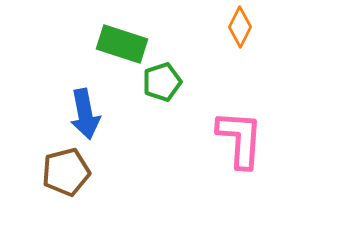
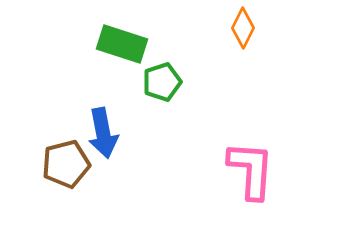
orange diamond: moved 3 px right, 1 px down
blue arrow: moved 18 px right, 19 px down
pink L-shape: moved 11 px right, 31 px down
brown pentagon: moved 8 px up
